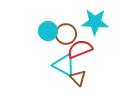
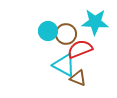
brown triangle: rotated 24 degrees counterclockwise
